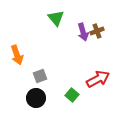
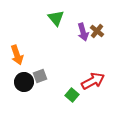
brown cross: rotated 32 degrees counterclockwise
red arrow: moved 5 px left, 2 px down
black circle: moved 12 px left, 16 px up
